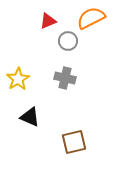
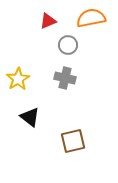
orange semicircle: rotated 16 degrees clockwise
gray circle: moved 4 px down
black triangle: rotated 15 degrees clockwise
brown square: moved 1 px left, 1 px up
